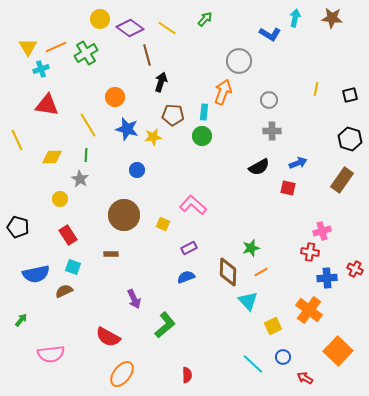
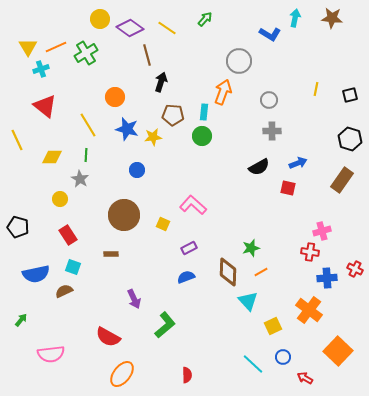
red triangle at (47, 105): moved 2 px left, 1 px down; rotated 30 degrees clockwise
